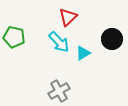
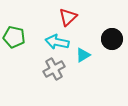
cyan arrow: moved 2 px left; rotated 145 degrees clockwise
cyan triangle: moved 2 px down
gray cross: moved 5 px left, 22 px up
